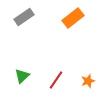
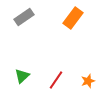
orange rectangle: rotated 15 degrees counterclockwise
